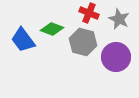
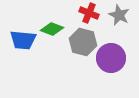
gray star: moved 4 px up
blue trapezoid: rotated 48 degrees counterclockwise
purple circle: moved 5 px left, 1 px down
